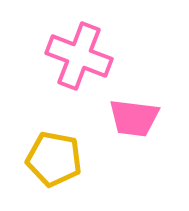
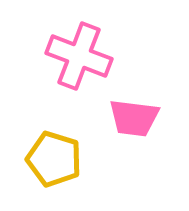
yellow pentagon: rotated 6 degrees clockwise
